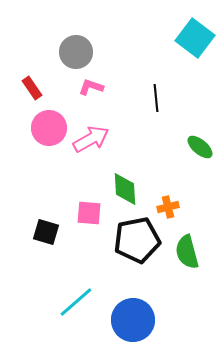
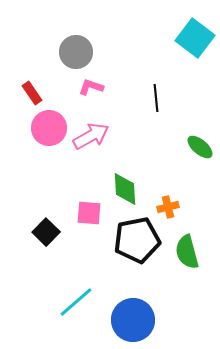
red rectangle: moved 5 px down
pink arrow: moved 3 px up
black square: rotated 28 degrees clockwise
